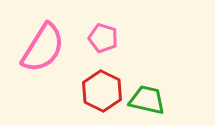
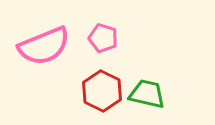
pink semicircle: moved 1 px right, 2 px up; rotated 36 degrees clockwise
green trapezoid: moved 6 px up
